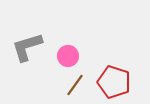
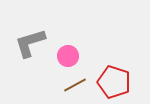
gray L-shape: moved 3 px right, 4 px up
brown line: rotated 25 degrees clockwise
